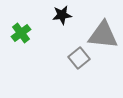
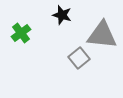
black star: rotated 24 degrees clockwise
gray triangle: moved 1 px left
